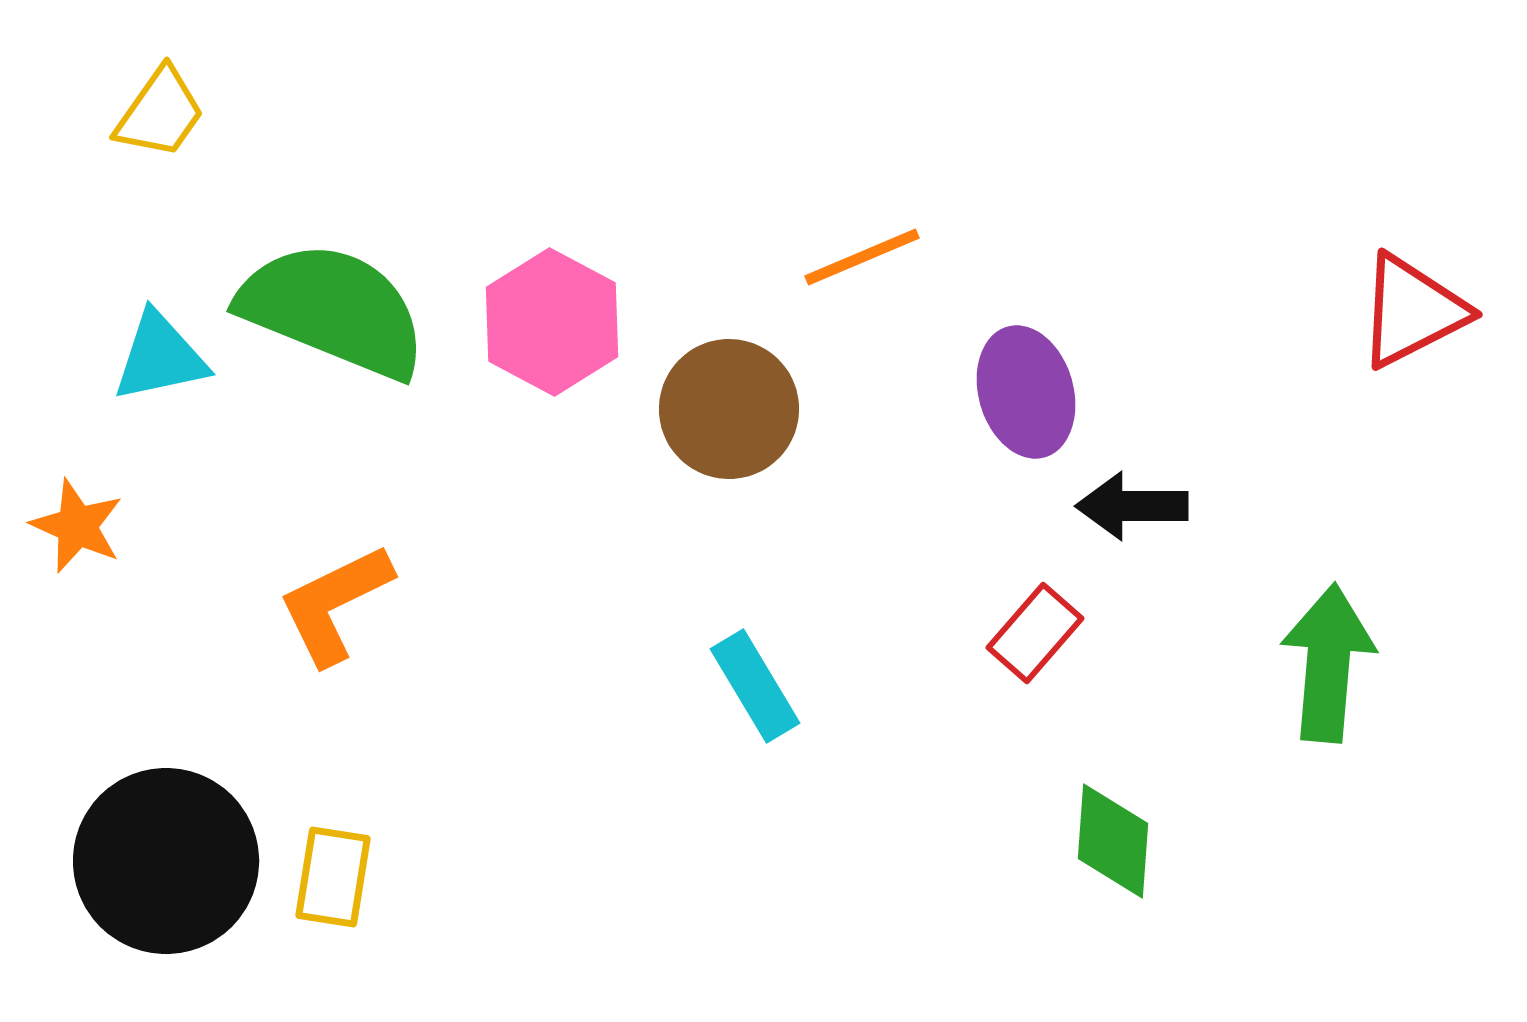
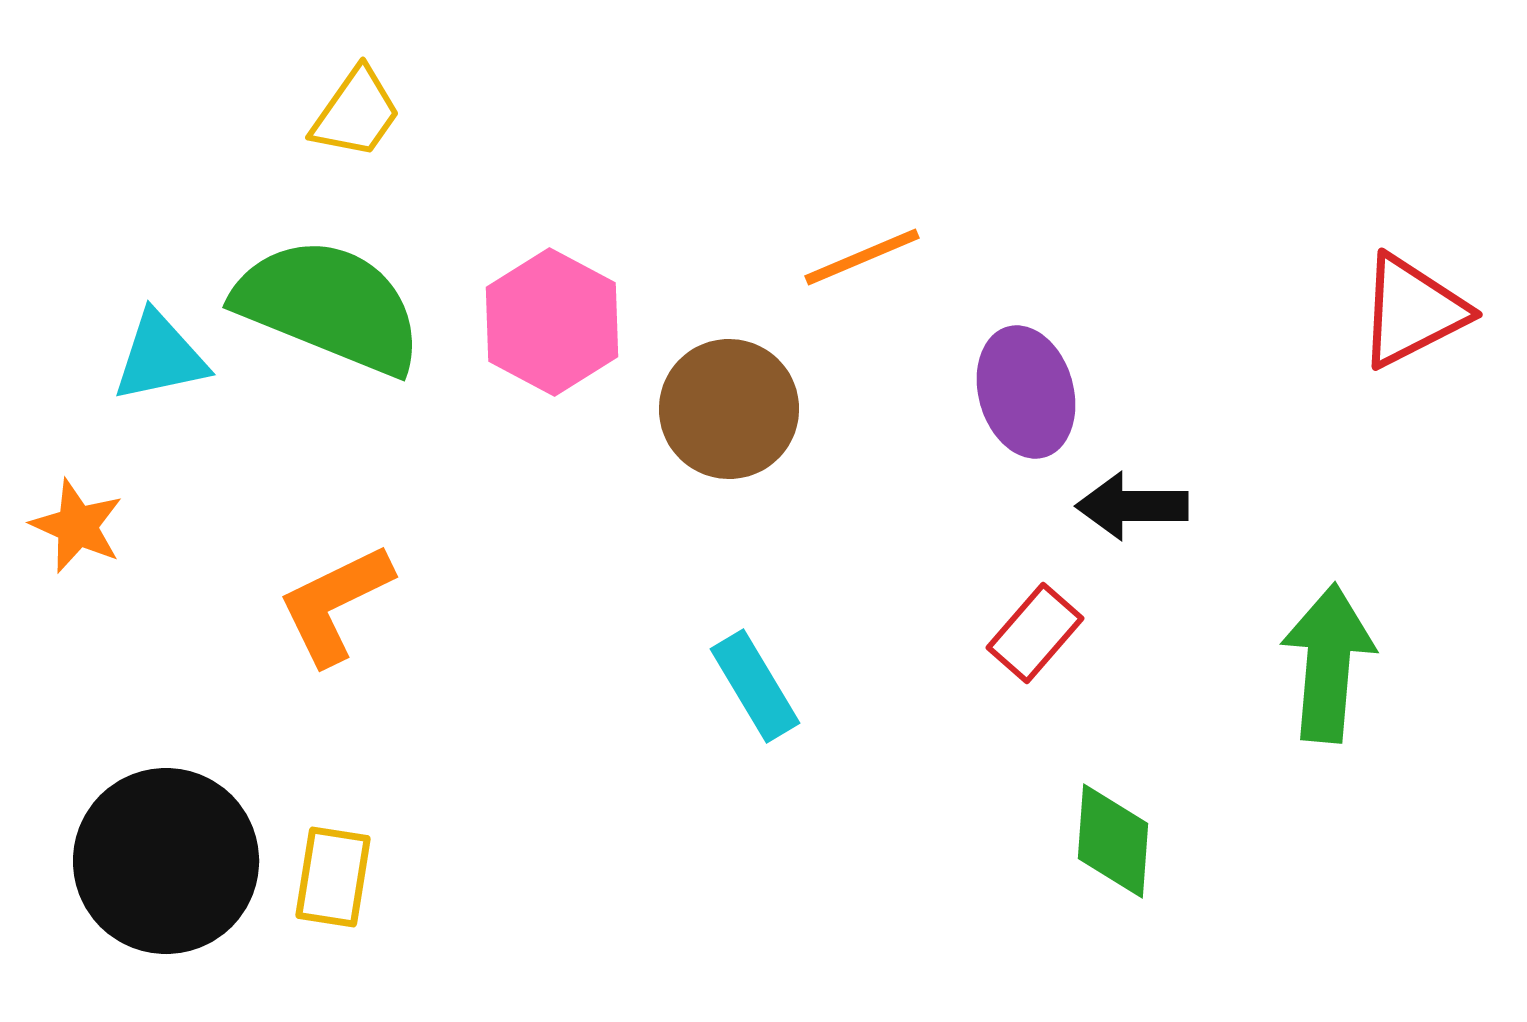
yellow trapezoid: moved 196 px right
green semicircle: moved 4 px left, 4 px up
